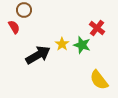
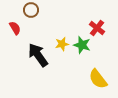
brown circle: moved 7 px right
red semicircle: moved 1 px right, 1 px down
yellow star: rotated 24 degrees clockwise
black arrow: rotated 95 degrees counterclockwise
yellow semicircle: moved 1 px left, 1 px up
